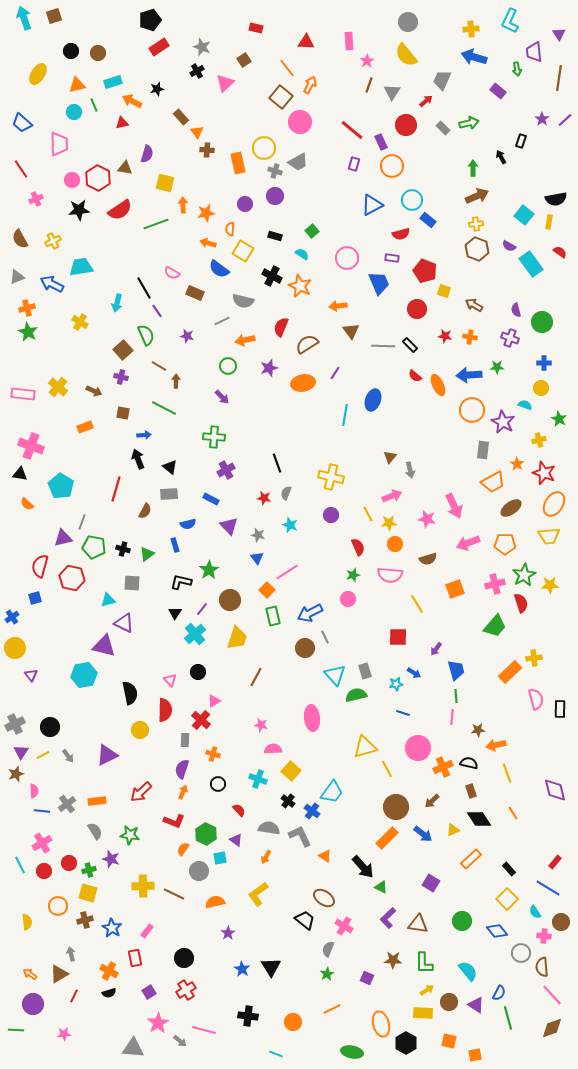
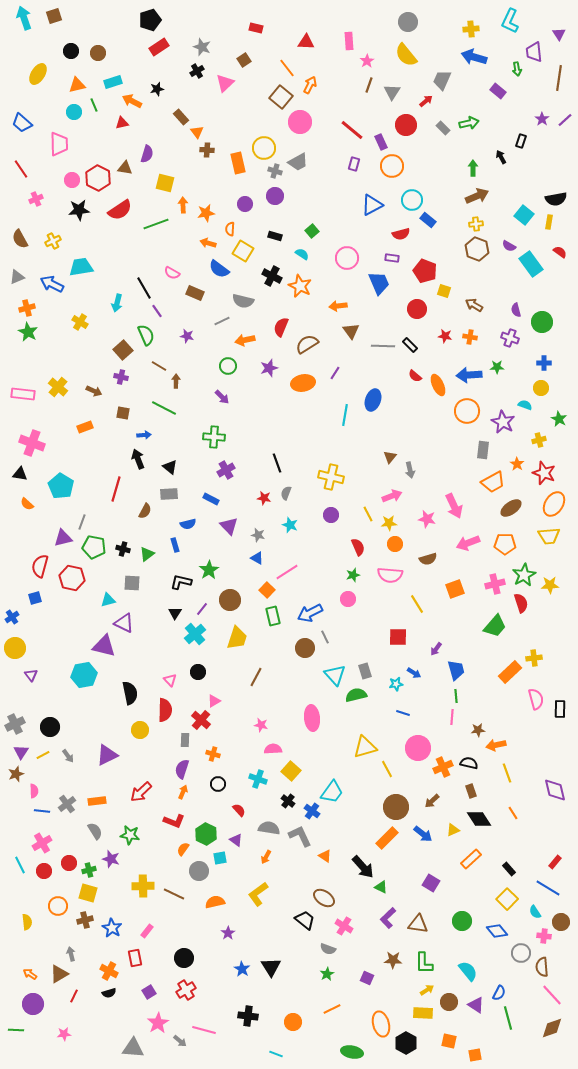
orange circle at (472, 410): moved 5 px left, 1 px down
pink cross at (31, 446): moved 1 px right, 3 px up
blue triangle at (257, 558): rotated 24 degrees counterclockwise
gray semicircle at (328, 949): rotated 91 degrees counterclockwise
